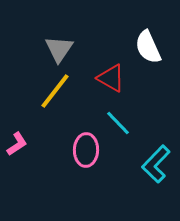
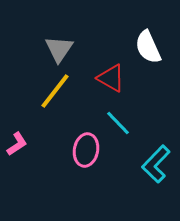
pink ellipse: rotated 8 degrees clockwise
